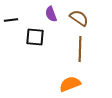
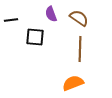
orange semicircle: moved 3 px right, 1 px up
